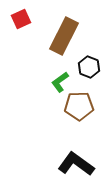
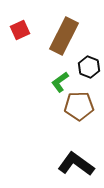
red square: moved 1 px left, 11 px down
